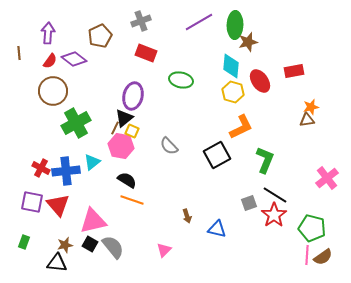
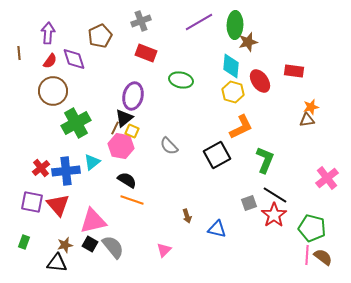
purple diamond at (74, 59): rotated 35 degrees clockwise
red rectangle at (294, 71): rotated 18 degrees clockwise
red cross at (41, 168): rotated 24 degrees clockwise
brown semicircle at (323, 257): rotated 108 degrees counterclockwise
